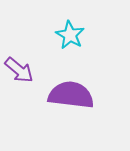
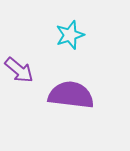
cyan star: rotated 24 degrees clockwise
